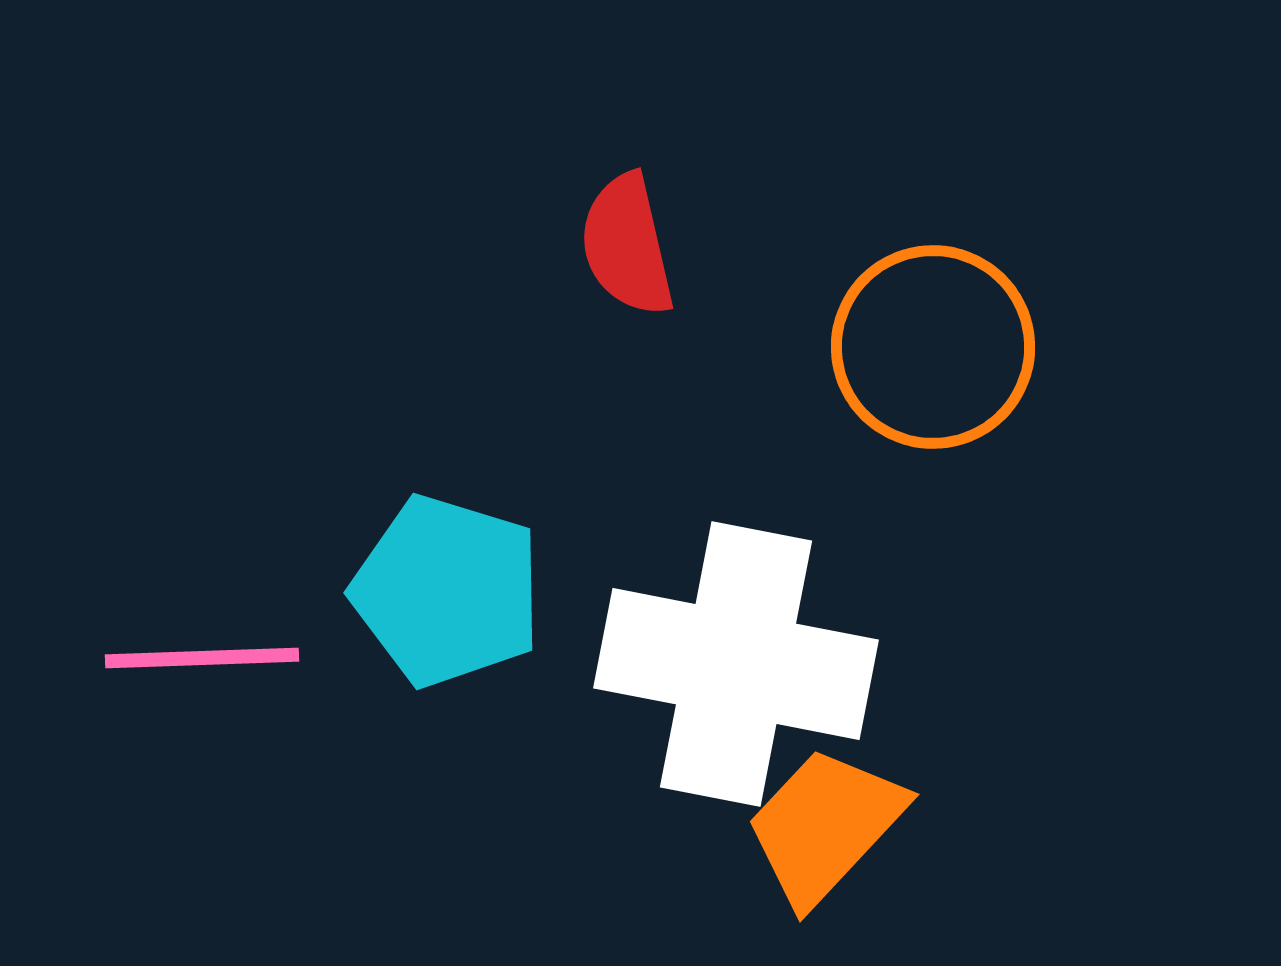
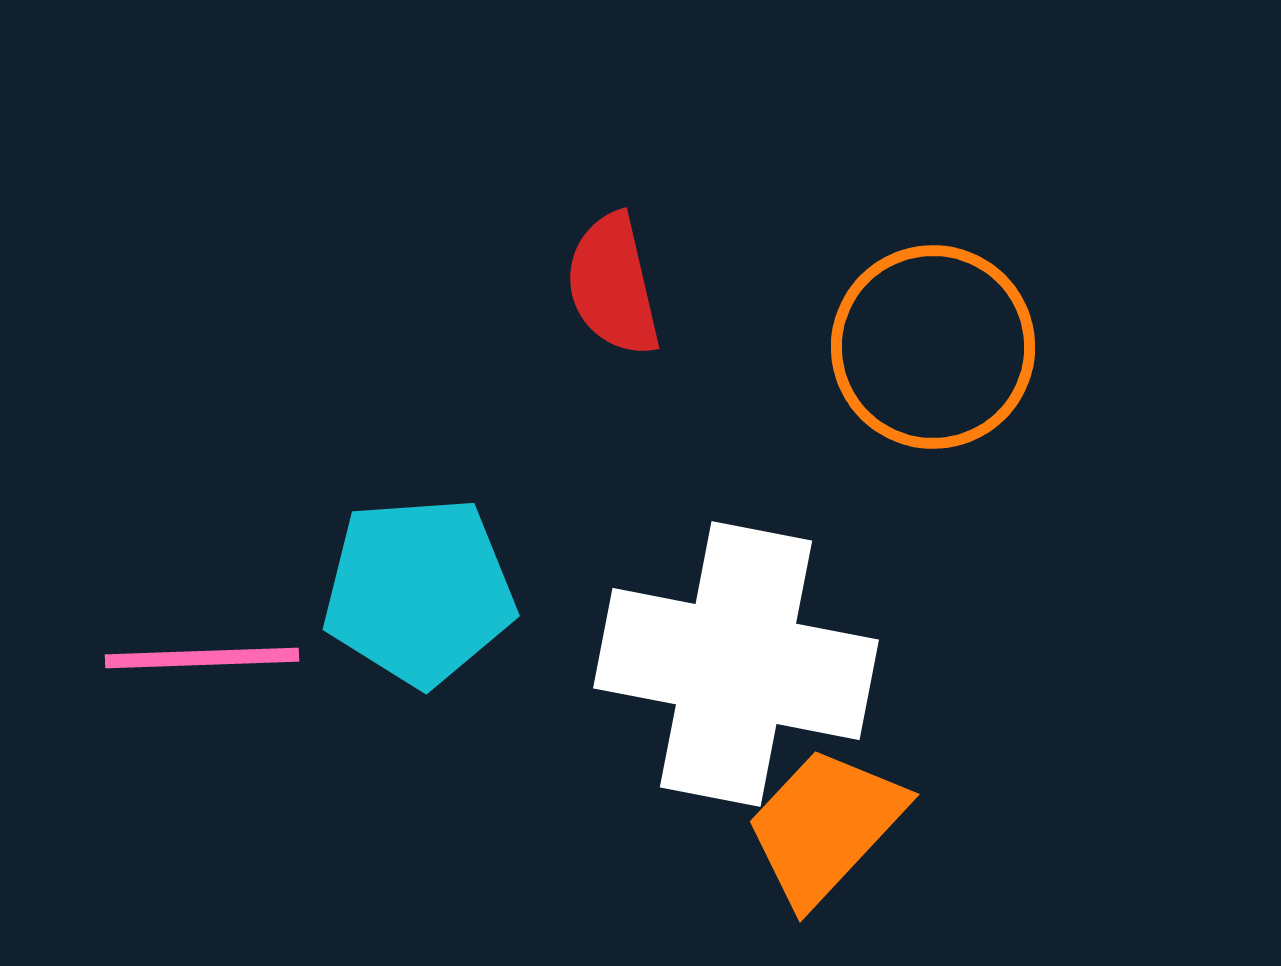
red semicircle: moved 14 px left, 40 px down
cyan pentagon: moved 28 px left; rotated 21 degrees counterclockwise
